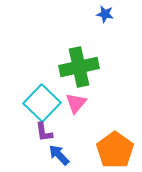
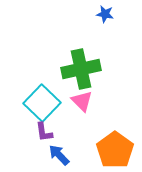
green cross: moved 2 px right, 2 px down
pink triangle: moved 6 px right, 2 px up; rotated 25 degrees counterclockwise
